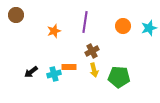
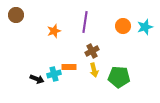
cyan star: moved 4 px left, 1 px up
black arrow: moved 6 px right, 7 px down; rotated 120 degrees counterclockwise
